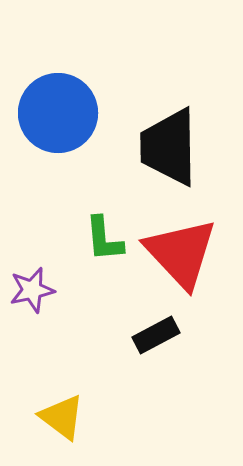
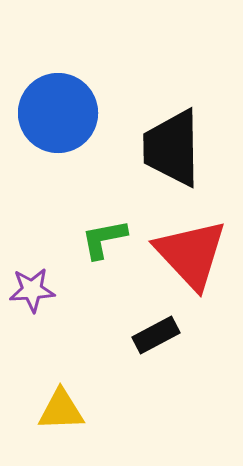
black trapezoid: moved 3 px right, 1 px down
green L-shape: rotated 84 degrees clockwise
red triangle: moved 10 px right, 1 px down
purple star: rotated 9 degrees clockwise
yellow triangle: moved 1 px left, 7 px up; rotated 39 degrees counterclockwise
